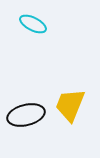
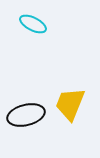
yellow trapezoid: moved 1 px up
